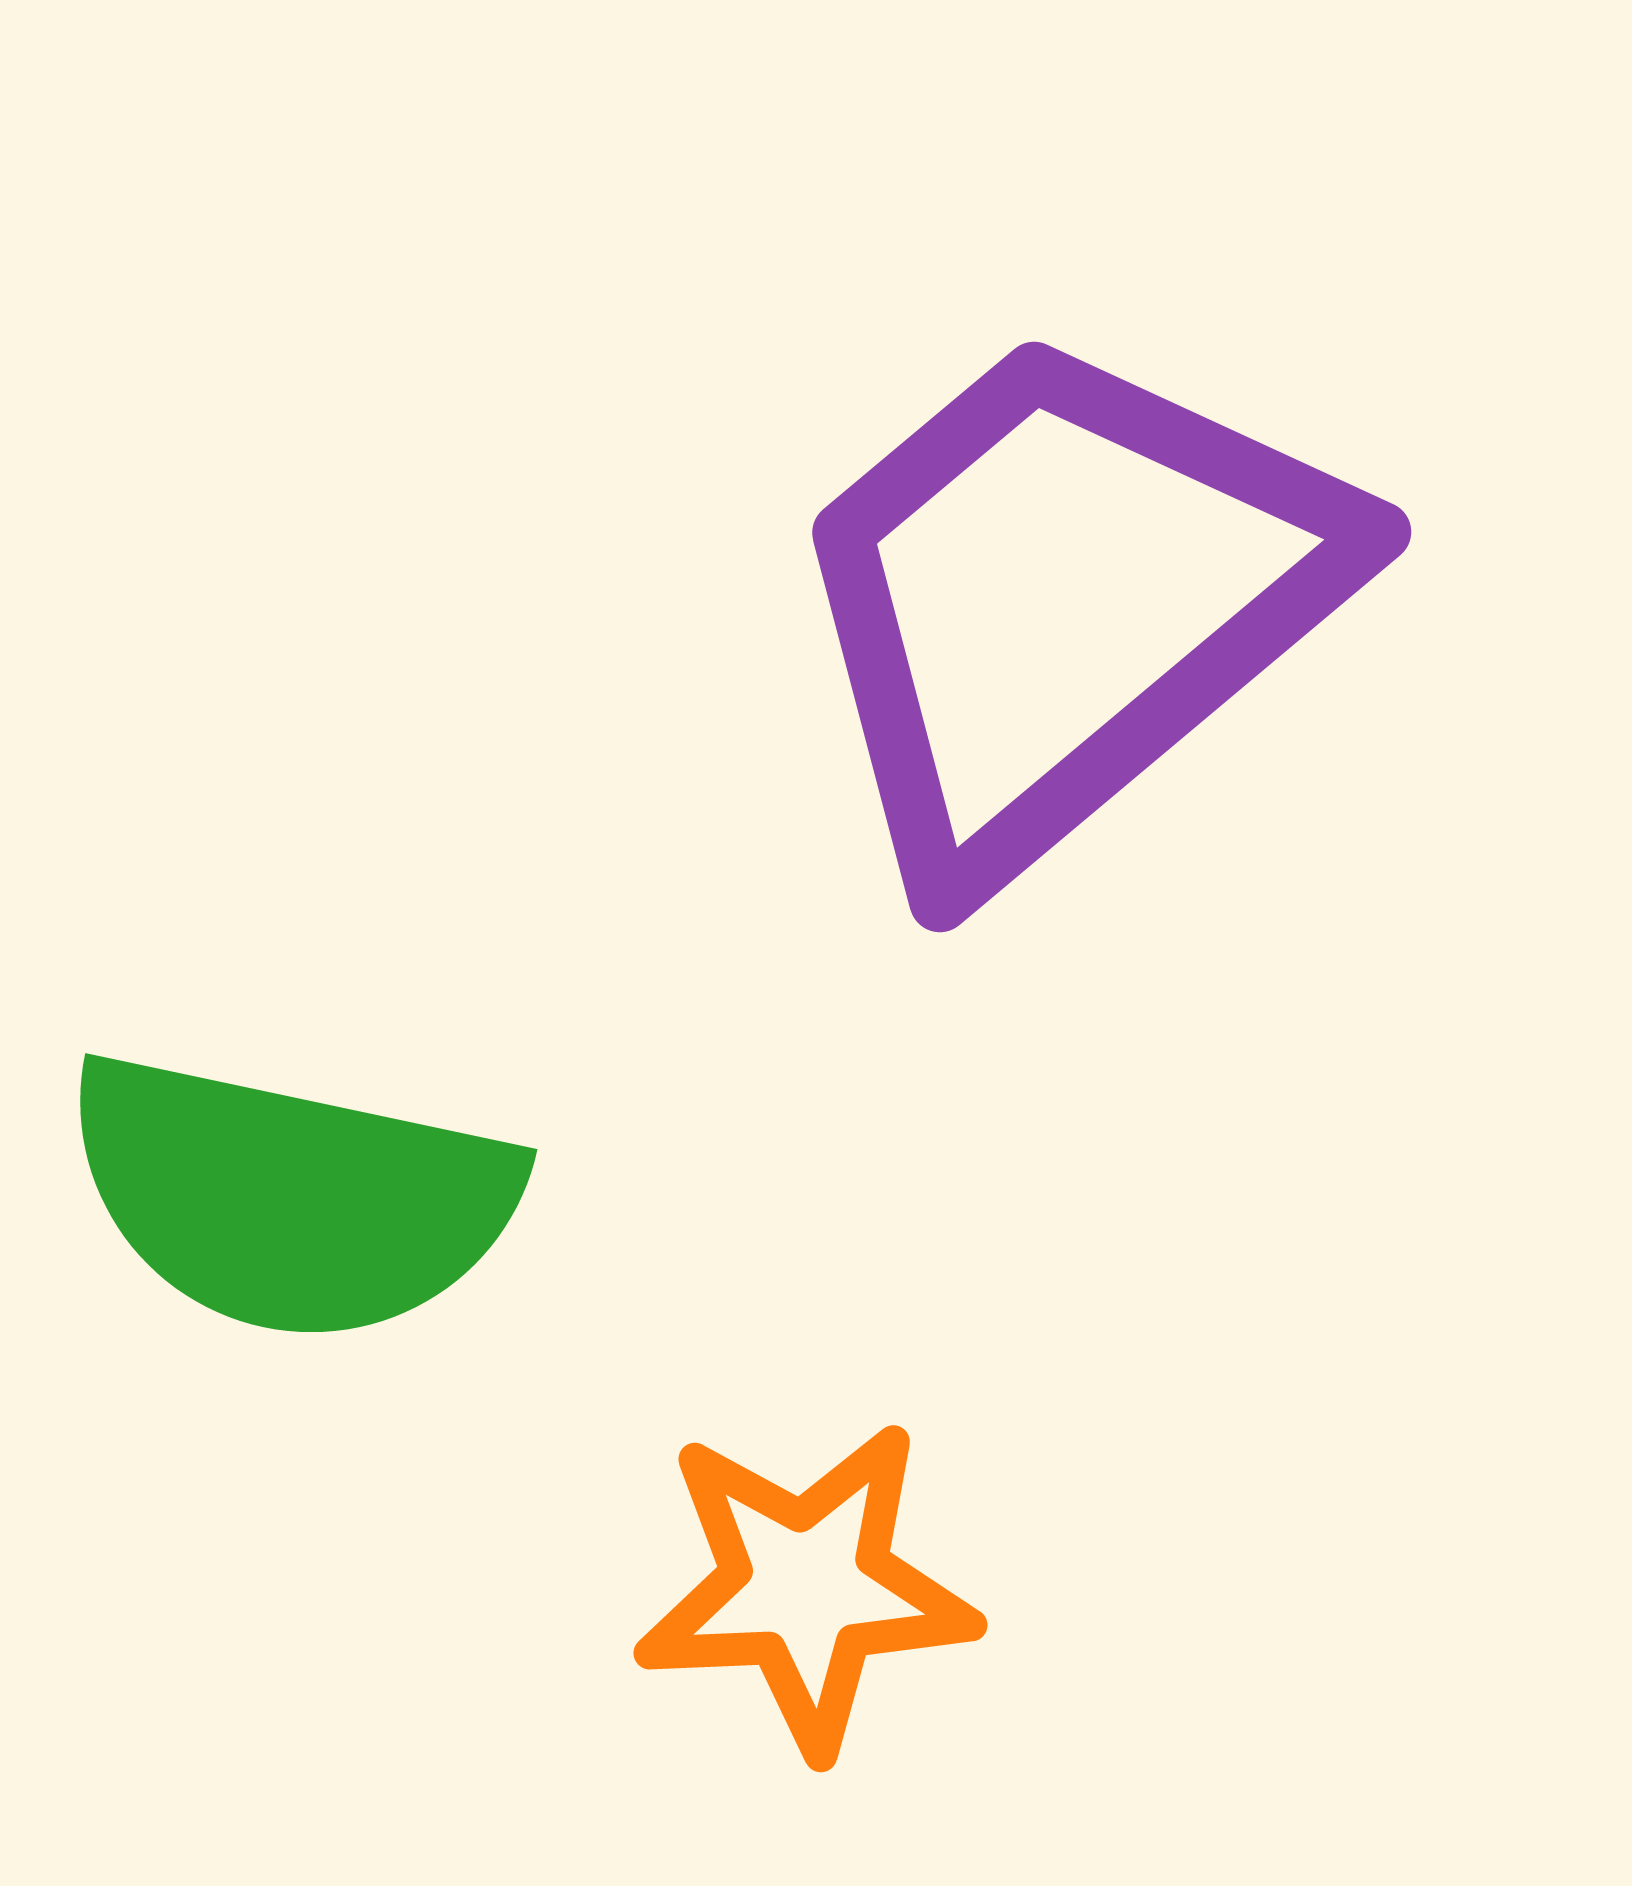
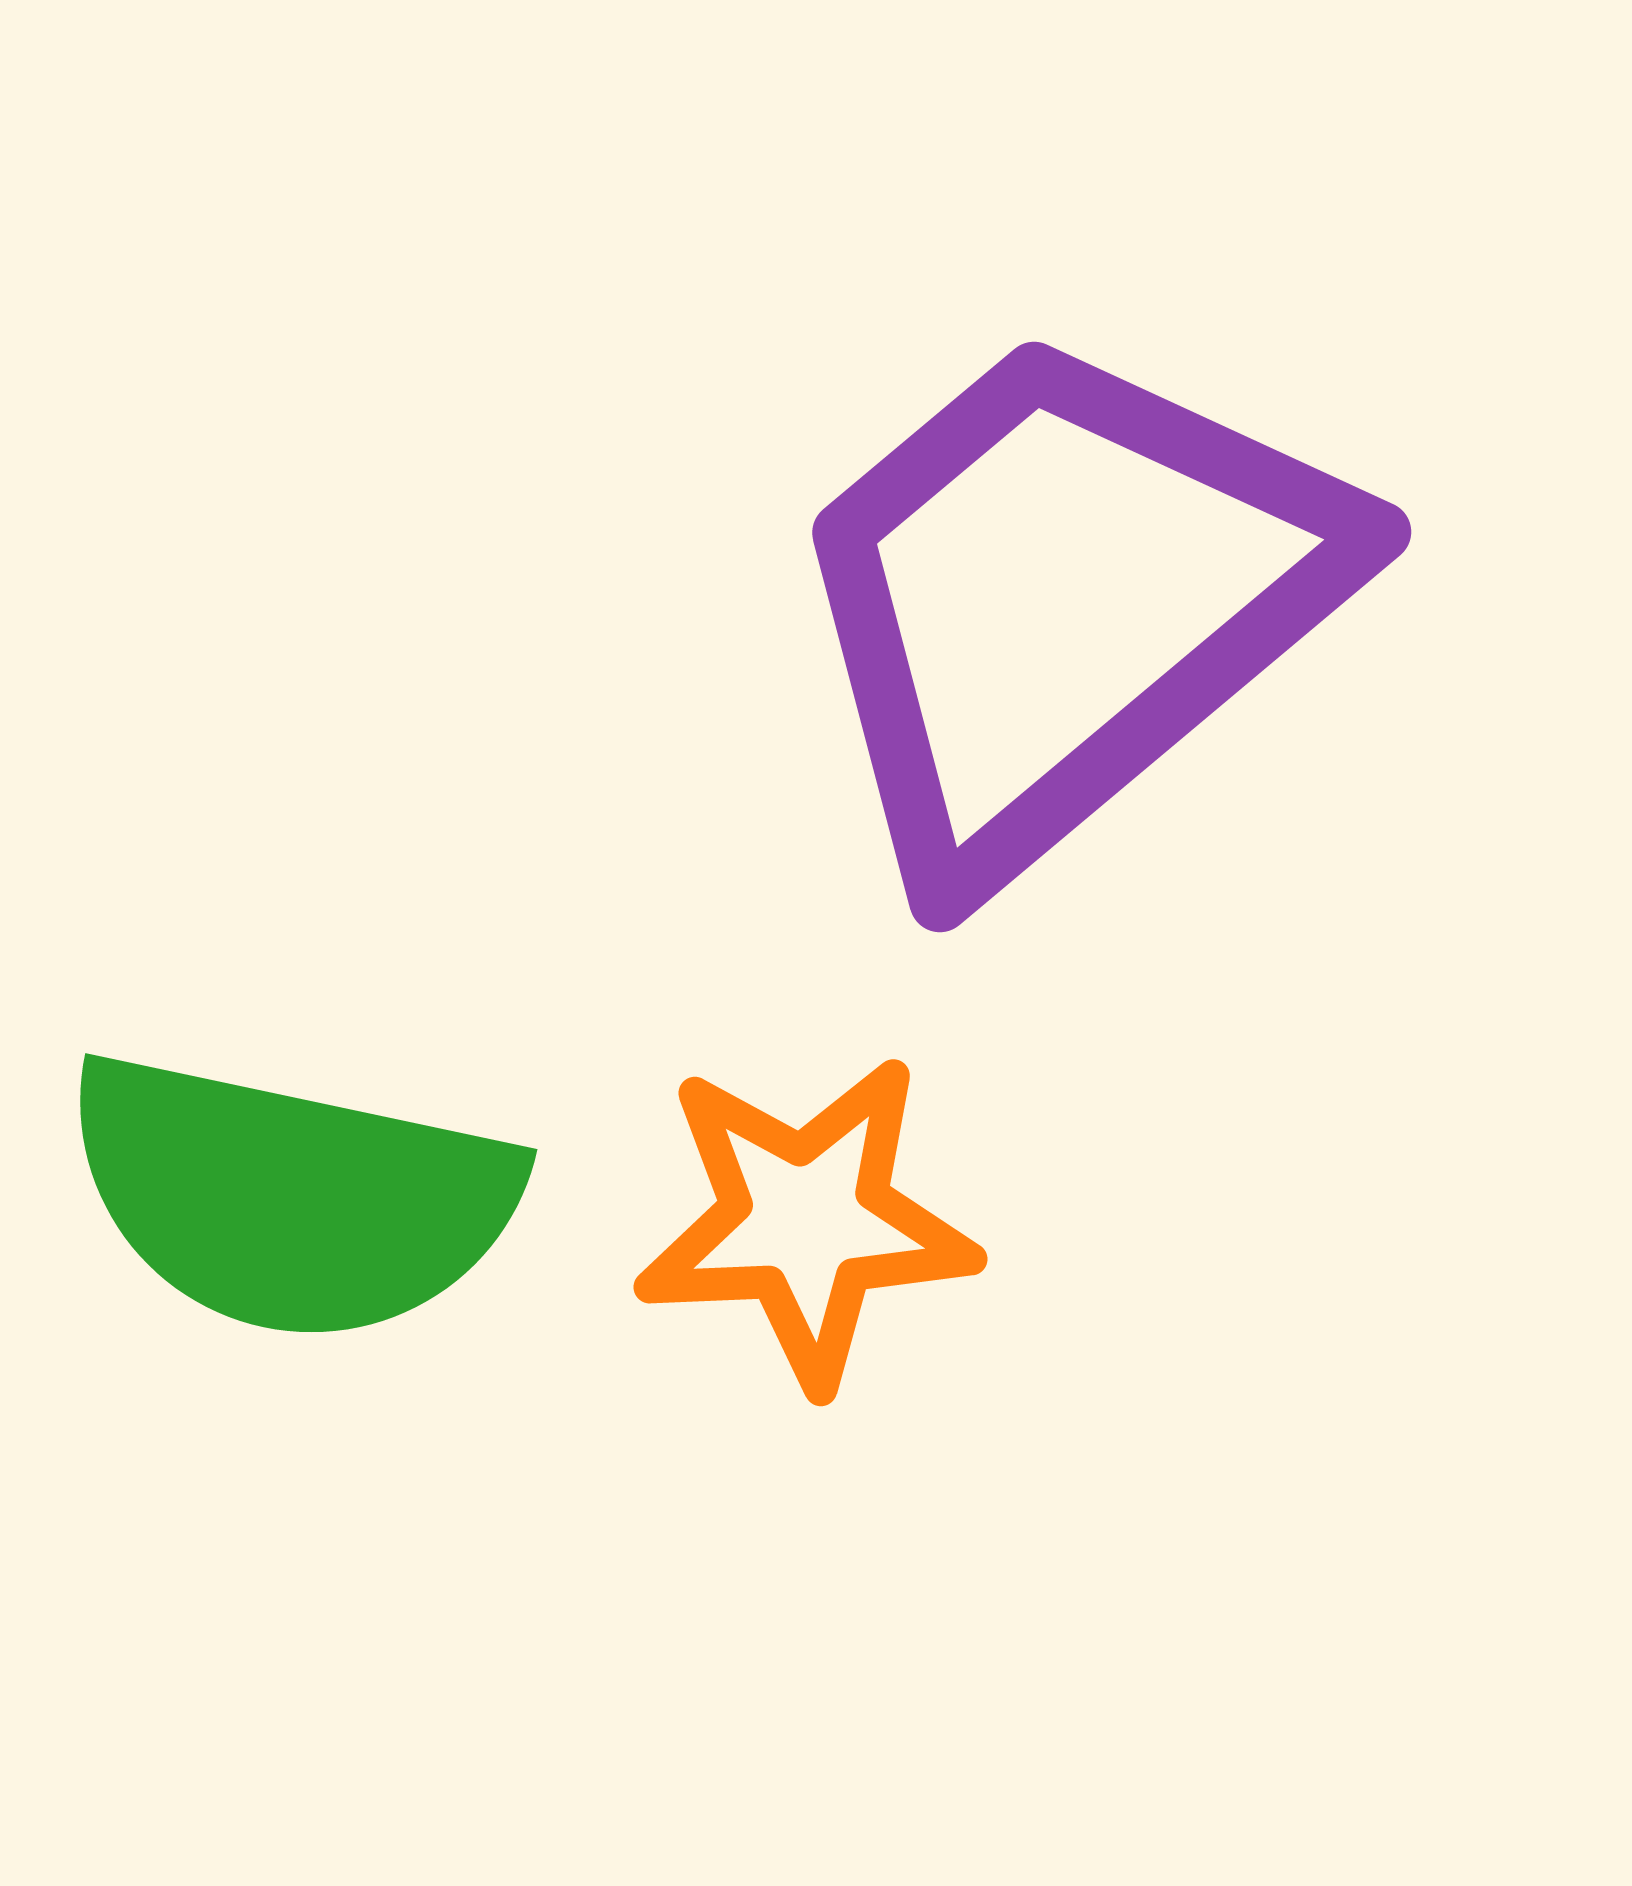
orange star: moved 366 px up
